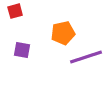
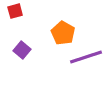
orange pentagon: rotated 30 degrees counterclockwise
purple square: rotated 30 degrees clockwise
